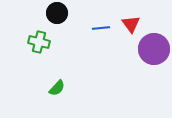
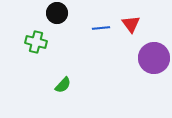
green cross: moved 3 px left
purple circle: moved 9 px down
green semicircle: moved 6 px right, 3 px up
